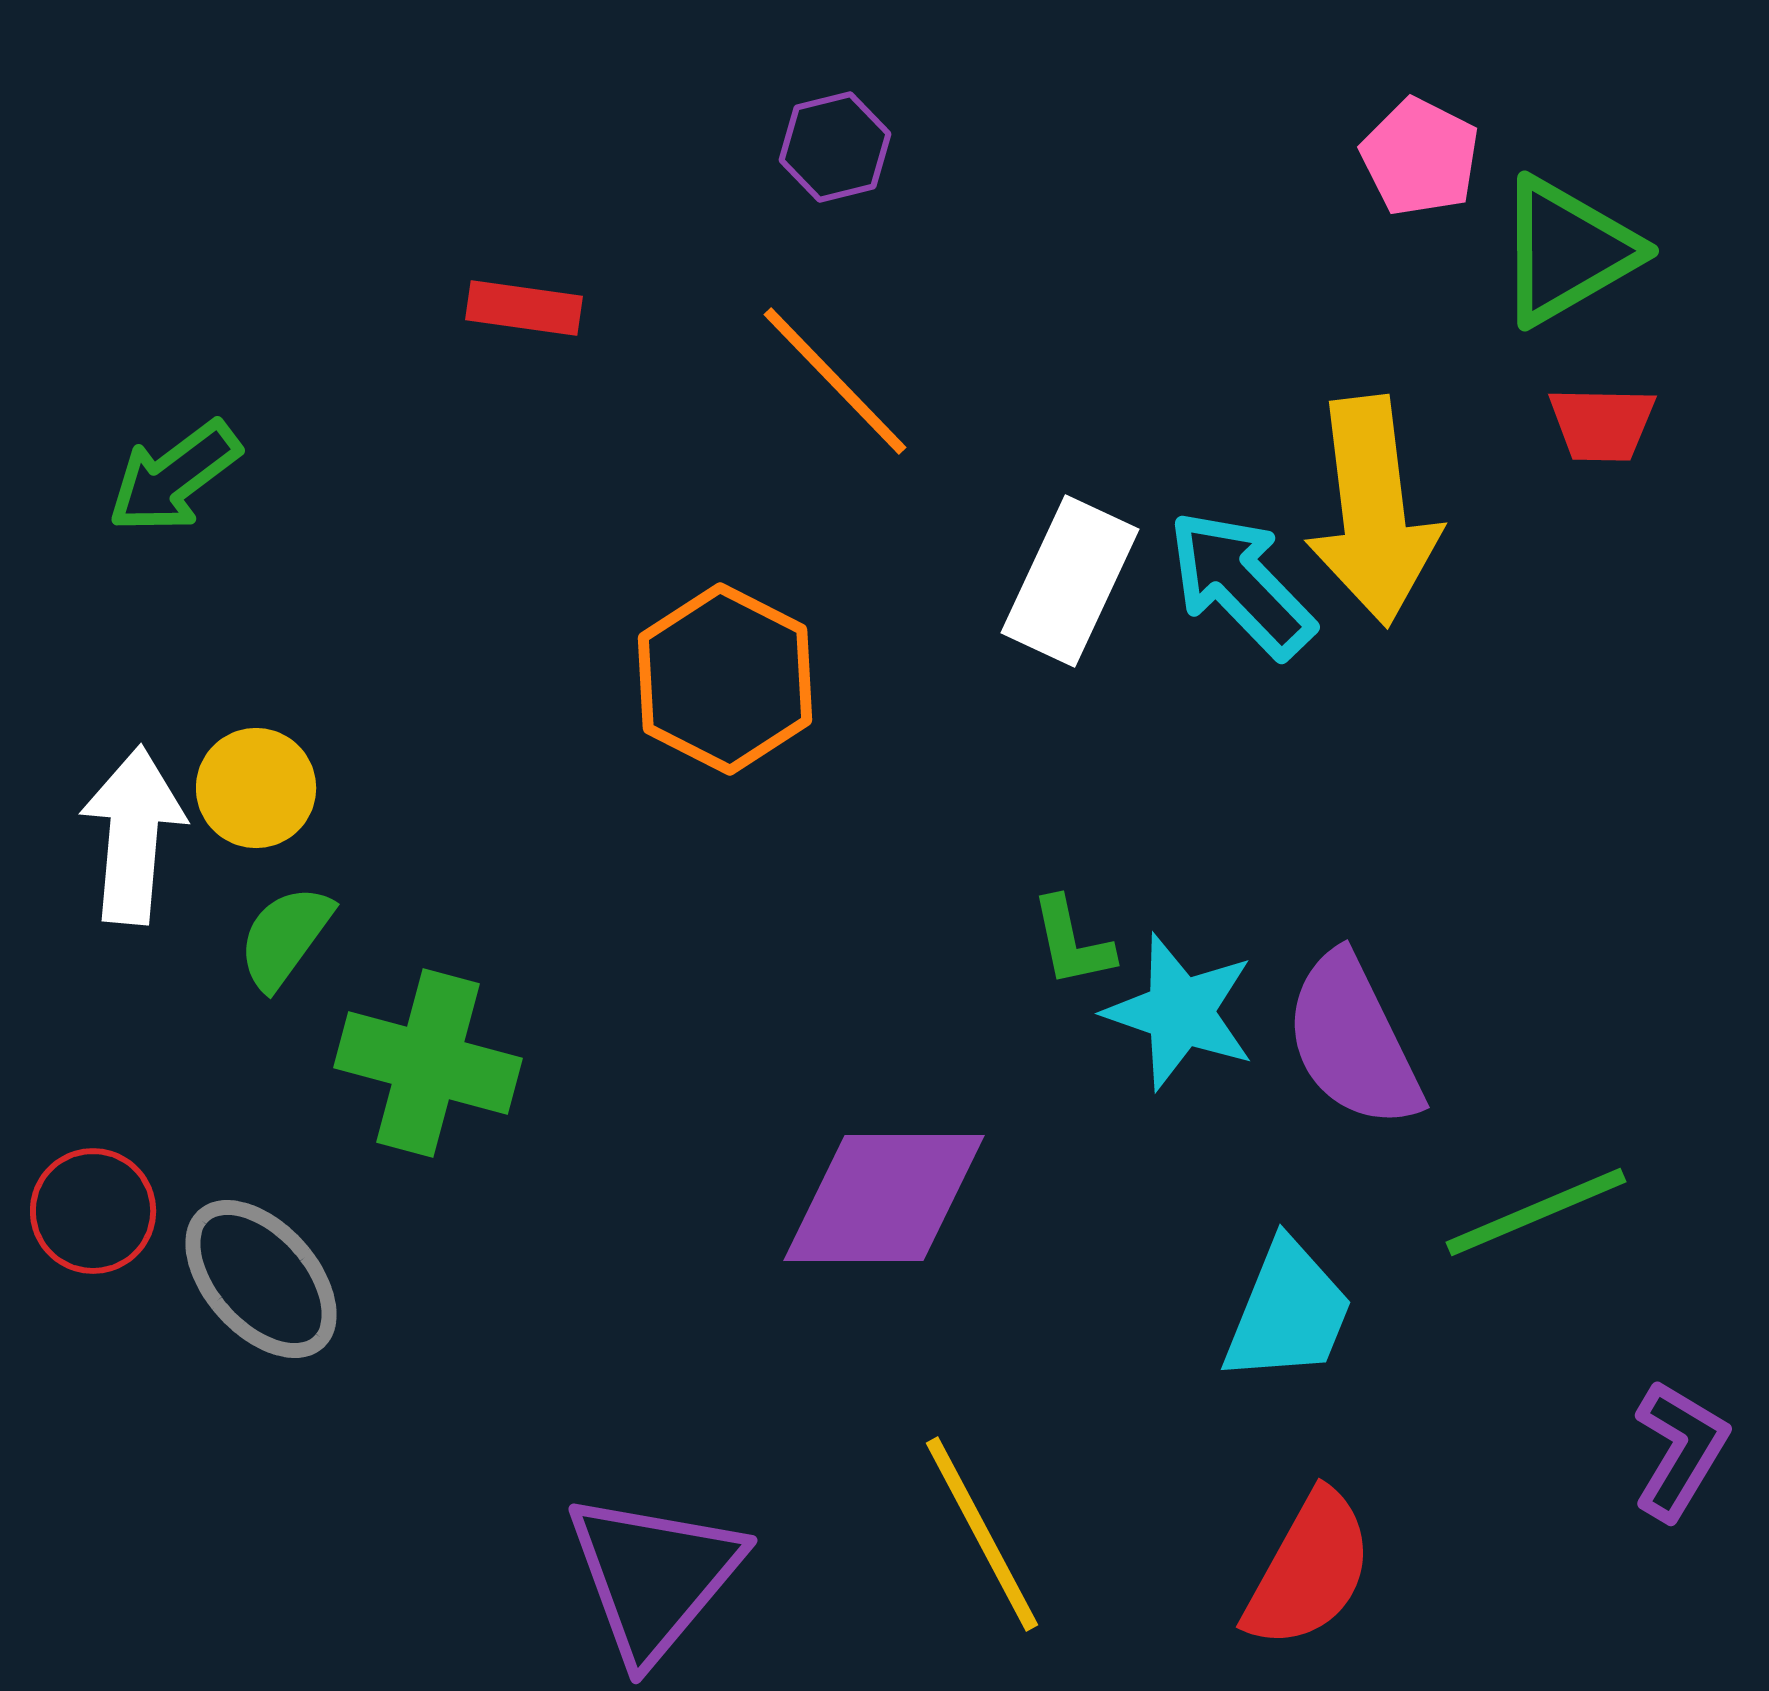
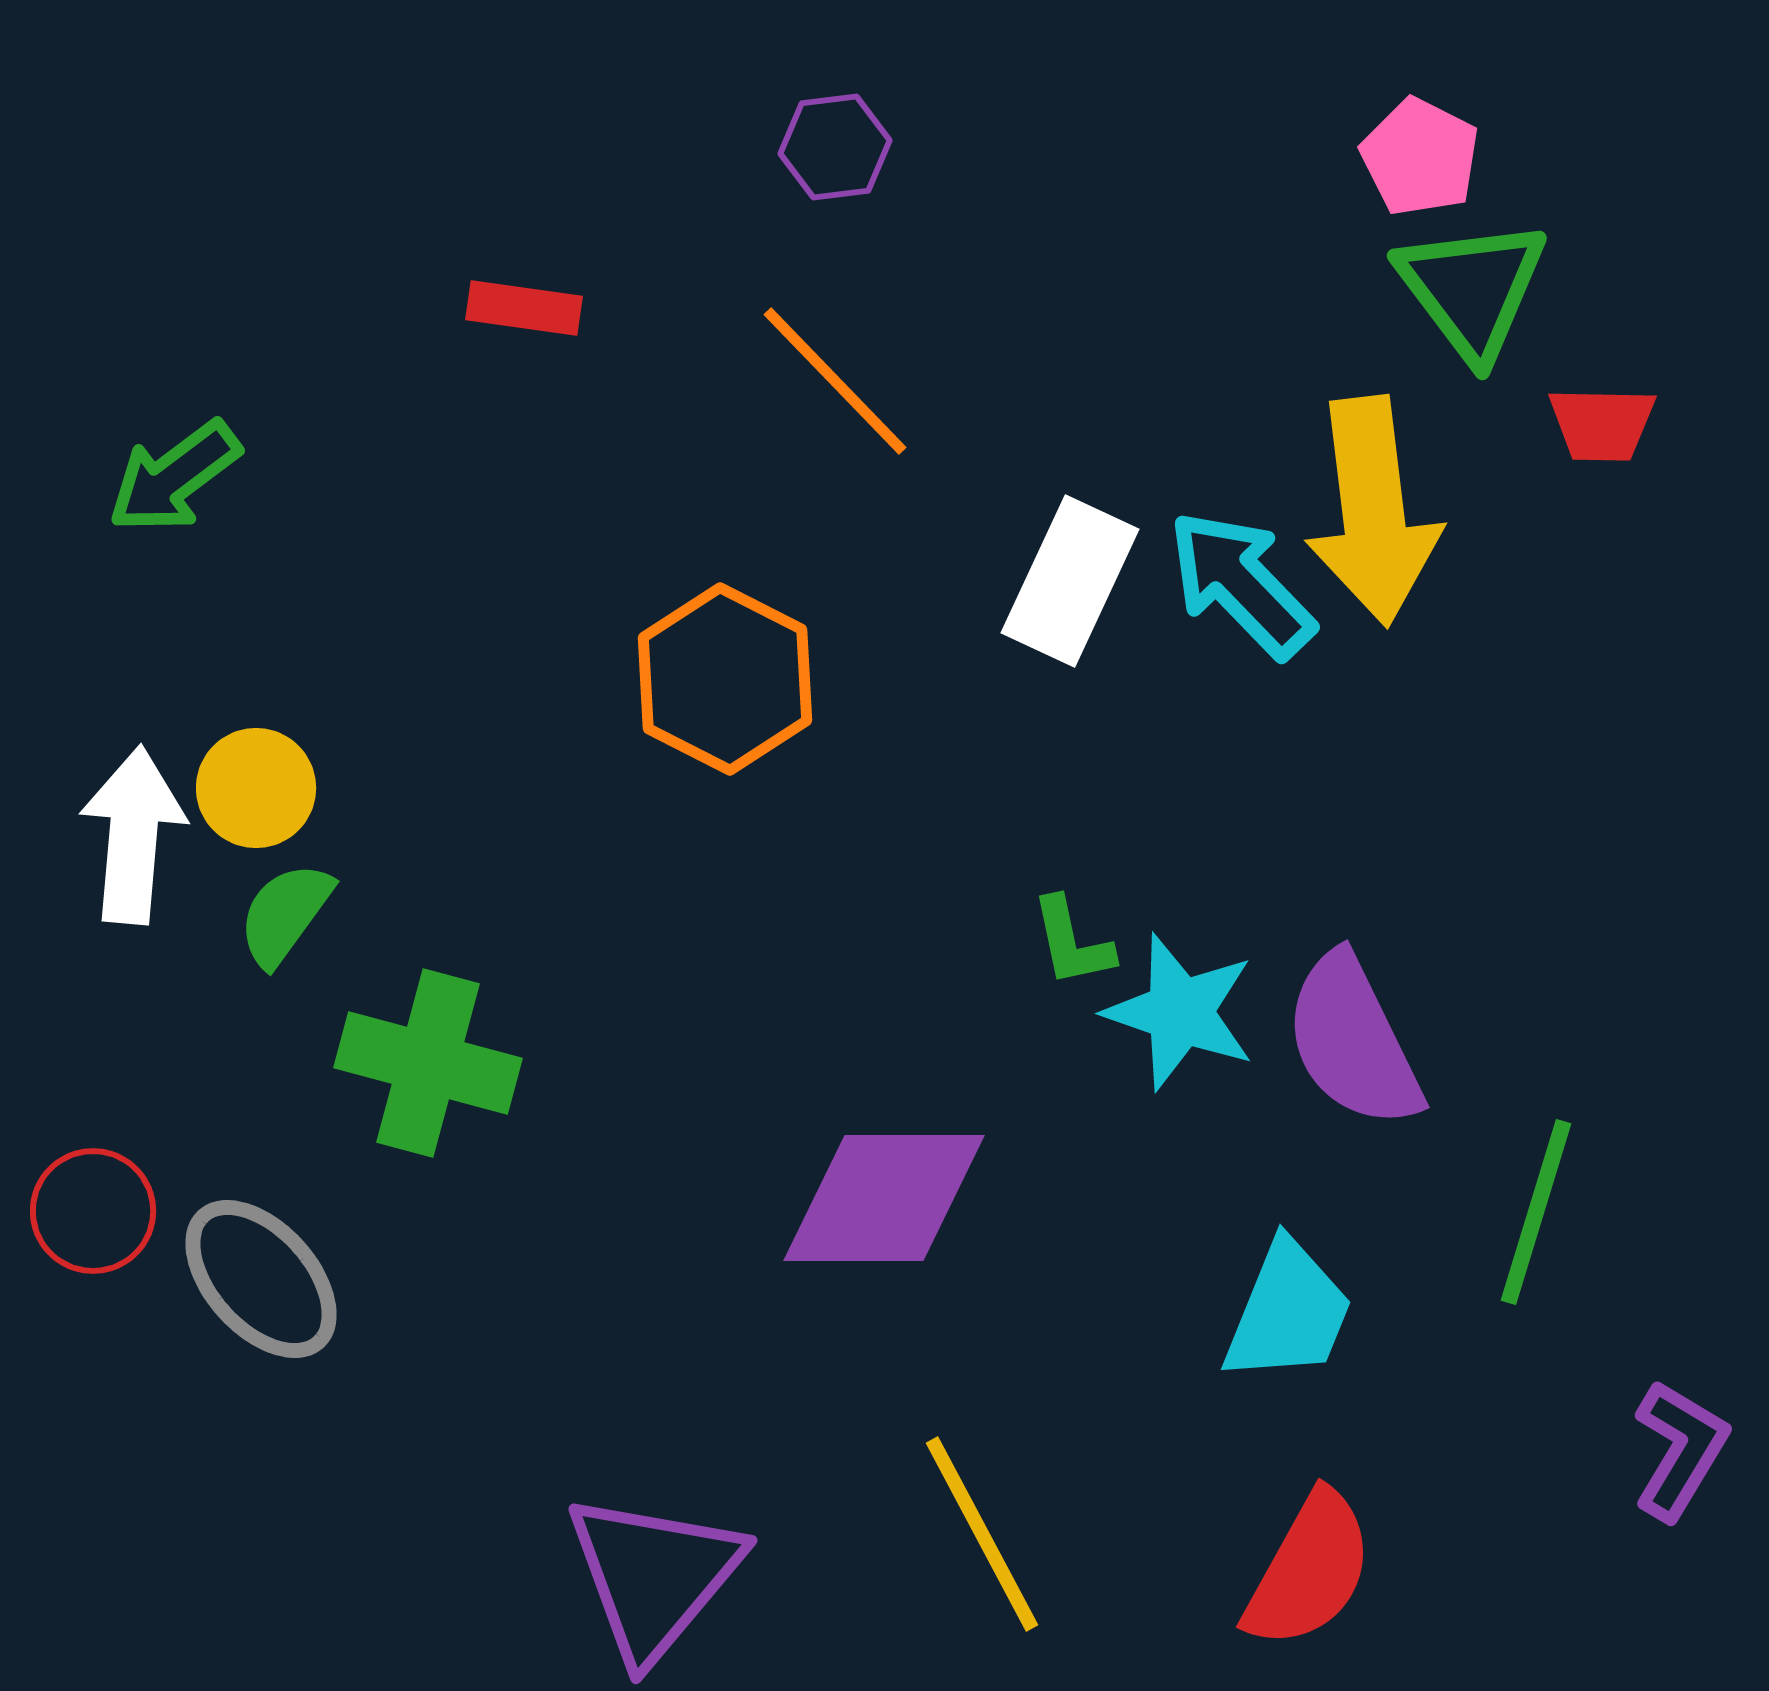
purple hexagon: rotated 7 degrees clockwise
green triangle: moved 95 px left, 38 px down; rotated 37 degrees counterclockwise
green semicircle: moved 23 px up
green line: rotated 50 degrees counterclockwise
